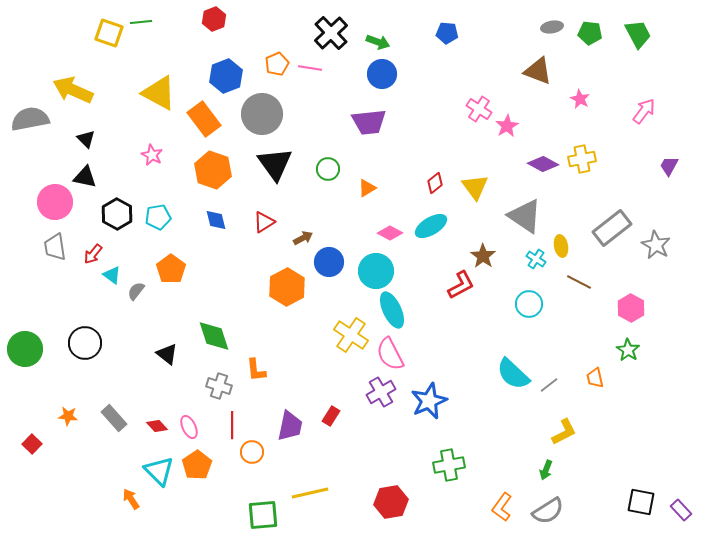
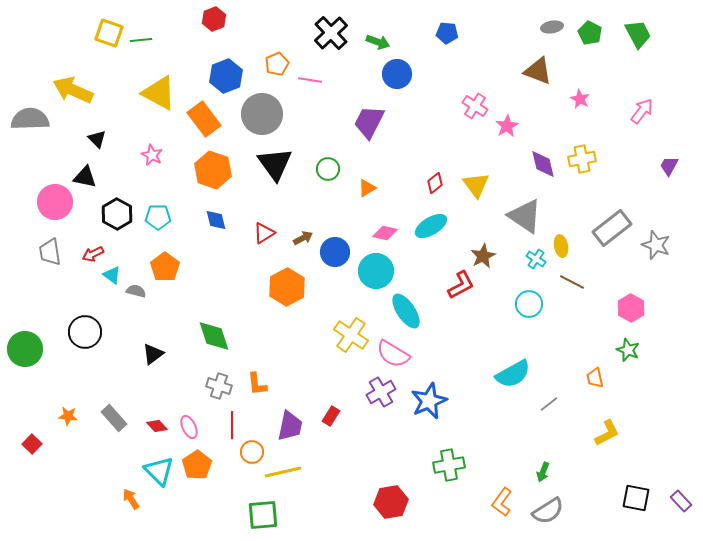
green line at (141, 22): moved 18 px down
green pentagon at (590, 33): rotated 20 degrees clockwise
pink line at (310, 68): moved 12 px down
blue circle at (382, 74): moved 15 px right
pink cross at (479, 109): moved 4 px left, 3 px up
pink arrow at (644, 111): moved 2 px left
gray semicircle at (30, 119): rotated 9 degrees clockwise
purple trapezoid at (369, 122): rotated 123 degrees clockwise
black triangle at (86, 139): moved 11 px right
purple diamond at (543, 164): rotated 48 degrees clockwise
yellow triangle at (475, 187): moved 1 px right, 2 px up
cyan pentagon at (158, 217): rotated 10 degrees clockwise
red triangle at (264, 222): moved 11 px down
pink diamond at (390, 233): moved 5 px left; rotated 15 degrees counterclockwise
gray star at (656, 245): rotated 8 degrees counterclockwise
gray trapezoid at (55, 247): moved 5 px left, 5 px down
red arrow at (93, 254): rotated 25 degrees clockwise
brown star at (483, 256): rotated 10 degrees clockwise
blue circle at (329, 262): moved 6 px right, 10 px up
orange pentagon at (171, 269): moved 6 px left, 2 px up
brown line at (579, 282): moved 7 px left
gray semicircle at (136, 291): rotated 66 degrees clockwise
cyan ellipse at (392, 310): moved 14 px right, 1 px down; rotated 9 degrees counterclockwise
black circle at (85, 343): moved 11 px up
green star at (628, 350): rotated 10 degrees counterclockwise
black triangle at (167, 354): moved 14 px left; rotated 45 degrees clockwise
pink semicircle at (390, 354): moved 3 px right; rotated 32 degrees counterclockwise
orange L-shape at (256, 370): moved 1 px right, 14 px down
cyan semicircle at (513, 374): rotated 72 degrees counterclockwise
gray line at (549, 385): moved 19 px down
yellow L-shape at (564, 432): moved 43 px right, 1 px down
green arrow at (546, 470): moved 3 px left, 2 px down
yellow line at (310, 493): moved 27 px left, 21 px up
black square at (641, 502): moved 5 px left, 4 px up
orange L-shape at (502, 507): moved 5 px up
purple rectangle at (681, 510): moved 9 px up
